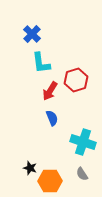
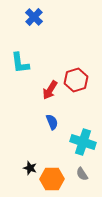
blue cross: moved 2 px right, 17 px up
cyan L-shape: moved 21 px left
red arrow: moved 1 px up
blue semicircle: moved 4 px down
orange hexagon: moved 2 px right, 2 px up
